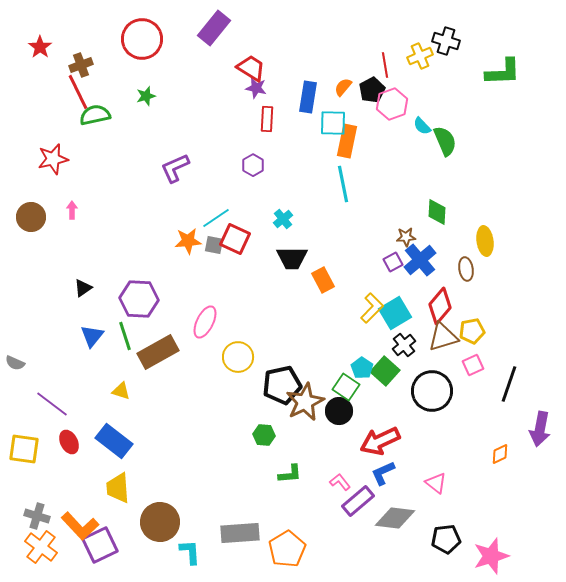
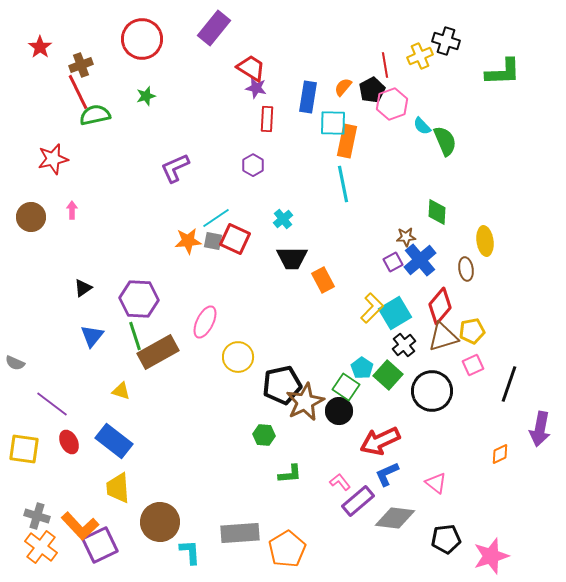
gray square at (214, 245): moved 1 px left, 4 px up
green line at (125, 336): moved 10 px right
green square at (385, 371): moved 3 px right, 4 px down
blue L-shape at (383, 473): moved 4 px right, 1 px down
